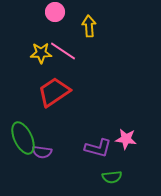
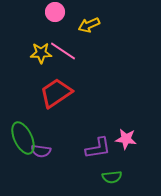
yellow arrow: moved 1 px up; rotated 110 degrees counterclockwise
red trapezoid: moved 2 px right, 1 px down
purple L-shape: rotated 24 degrees counterclockwise
purple semicircle: moved 1 px left, 1 px up
